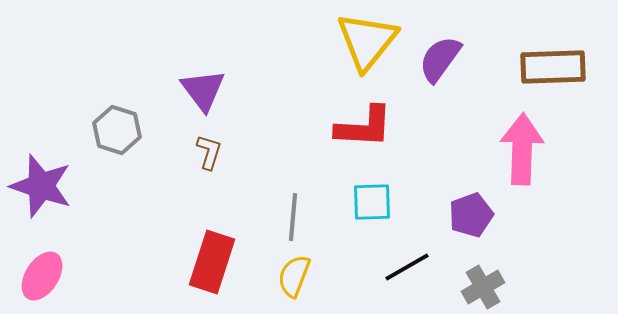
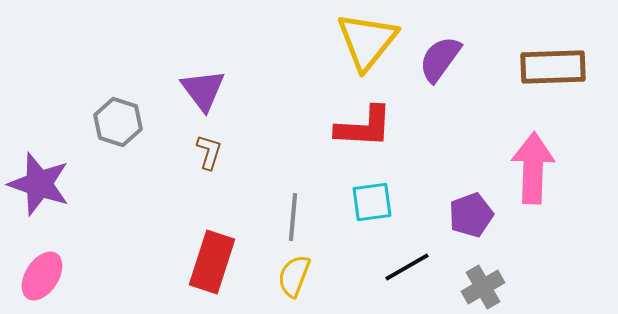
gray hexagon: moved 1 px right, 8 px up
pink arrow: moved 11 px right, 19 px down
purple star: moved 2 px left, 2 px up
cyan square: rotated 6 degrees counterclockwise
